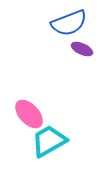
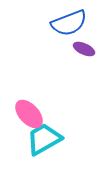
purple ellipse: moved 2 px right
cyan trapezoid: moved 5 px left, 2 px up
